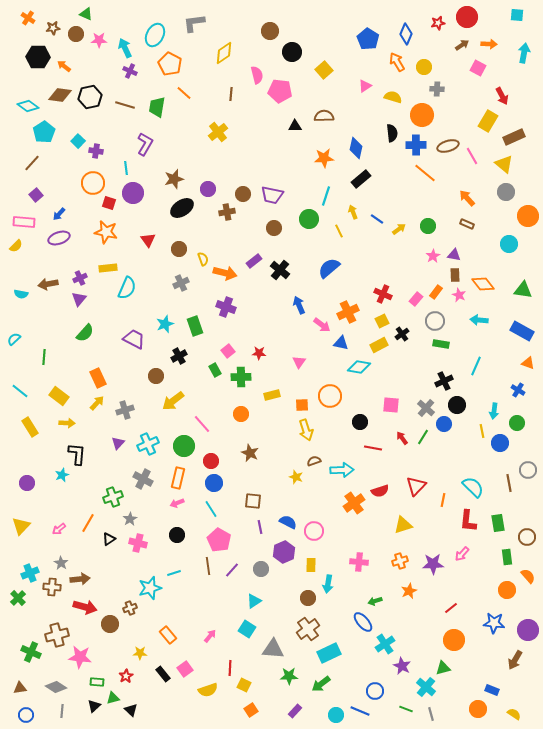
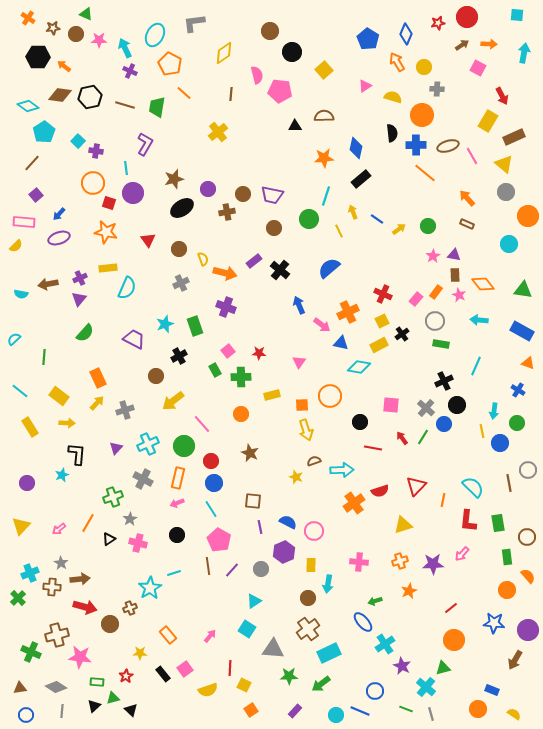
purple triangle at (118, 443): moved 2 px left, 5 px down
cyan star at (150, 588): rotated 15 degrees counterclockwise
